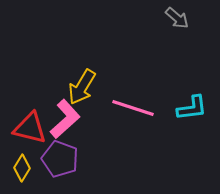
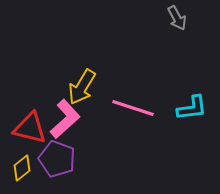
gray arrow: rotated 20 degrees clockwise
purple pentagon: moved 3 px left
yellow diamond: rotated 20 degrees clockwise
